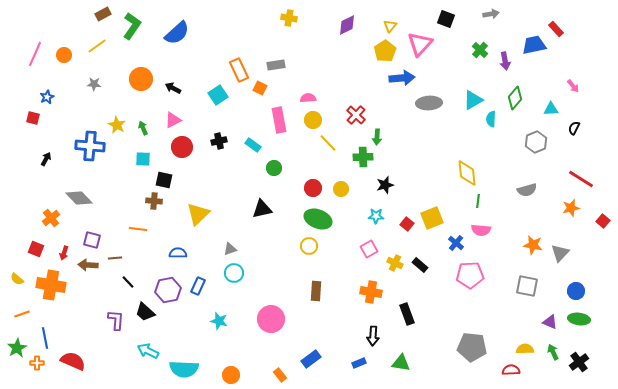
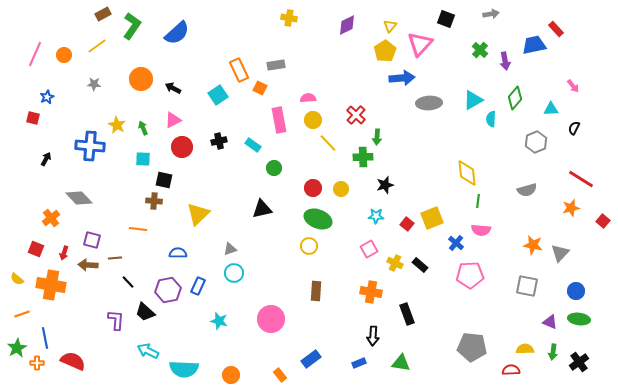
green arrow at (553, 352): rotated 147 degrees counterclockwise
